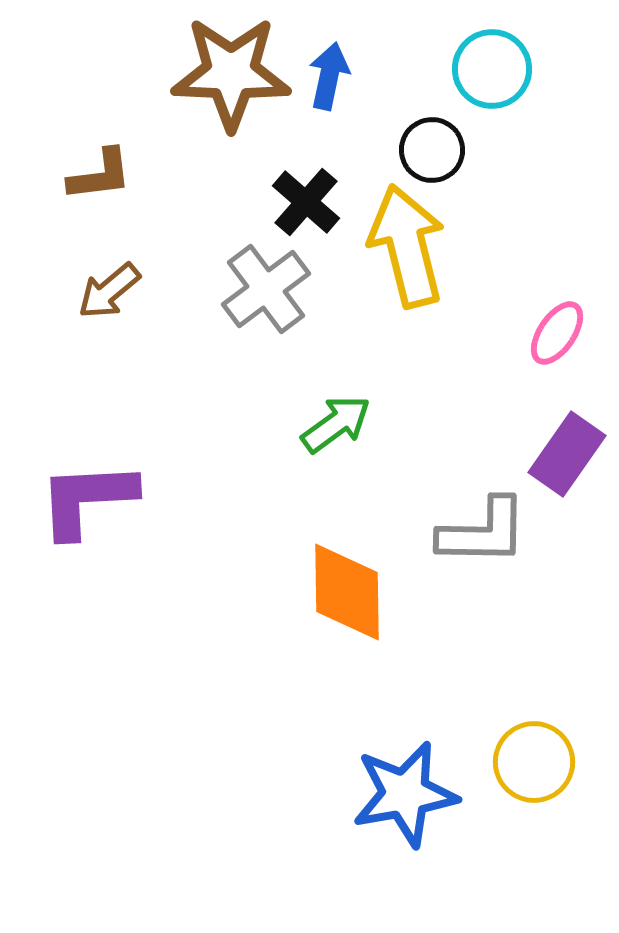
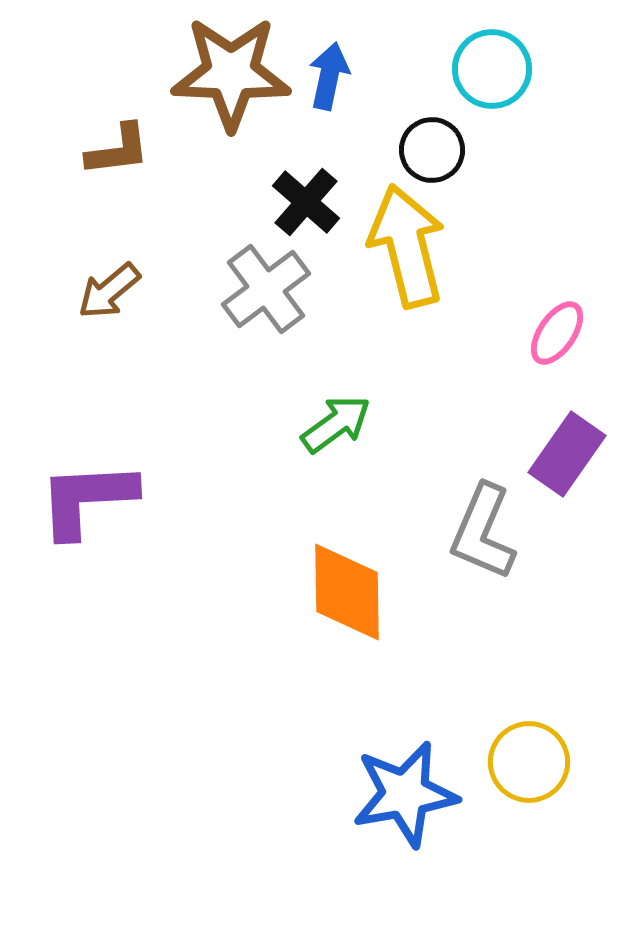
brown L-shape: moved 18 px right, 25 px up
gray L-shape: rotated 112 degrees clockwise
yellow circle: moved 5 px left
